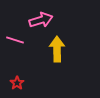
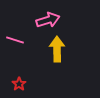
pink arrow: moved 7 px right
red star: moved 2 px right, 1 px down
